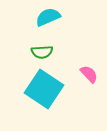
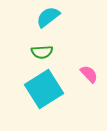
cyan semicircle: rotated 15 degrees counterclockwise
cyan square: rotated 24 degrees clockwise
